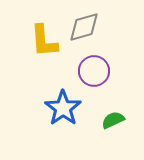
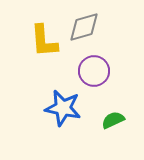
blue star: rotated 24 degrees counterclockwise
